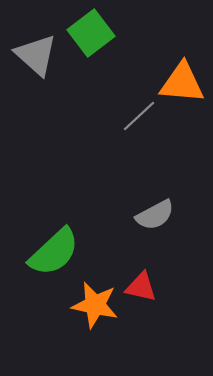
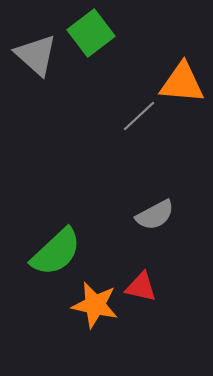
green semicircle: moved 2 px right
